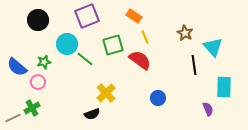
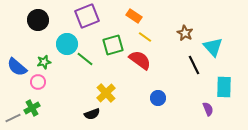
yellow line: rotated 32 degrees counterclockwise
black line: rotated 18 degrees counterclockwise
